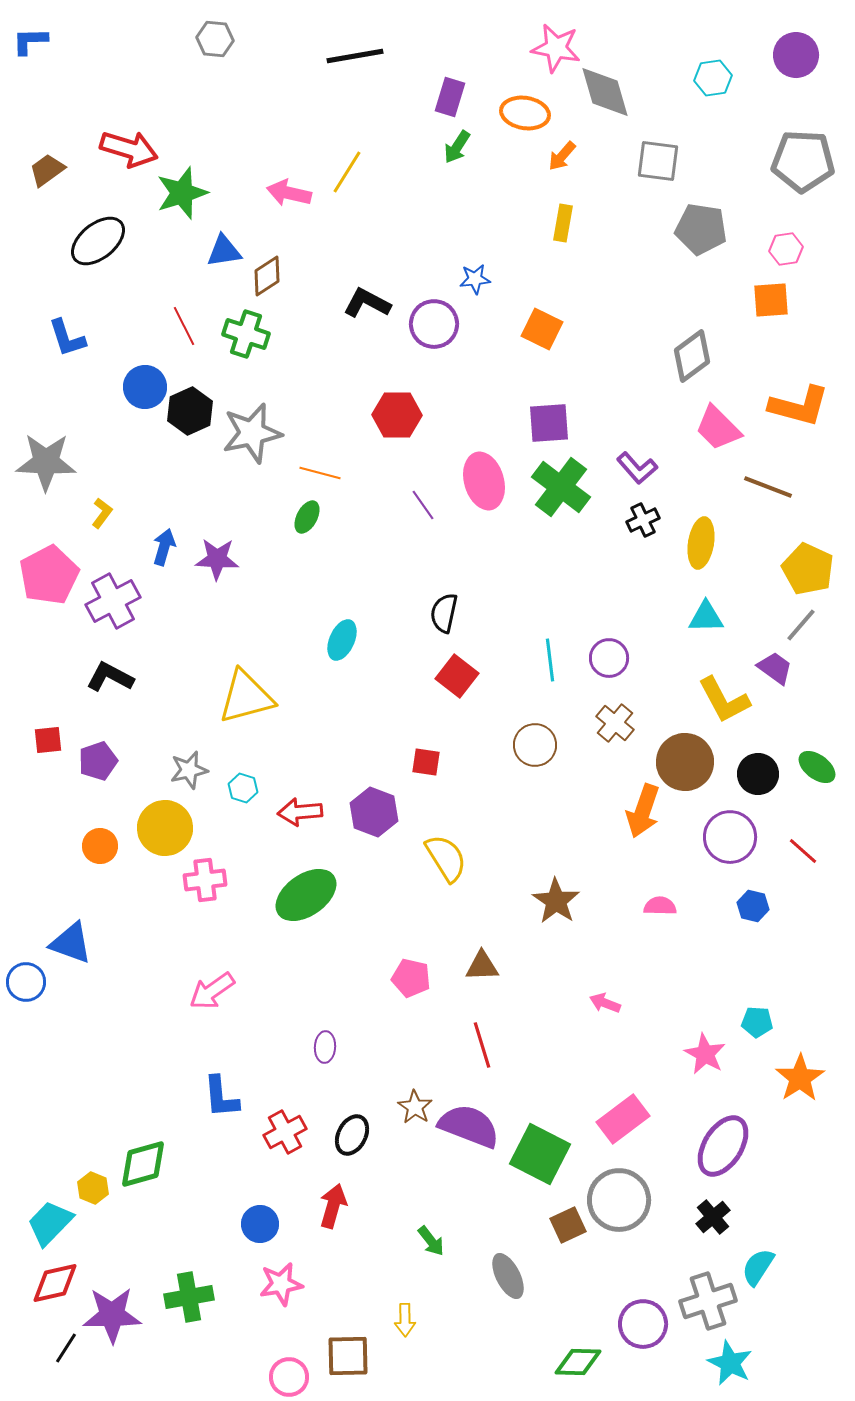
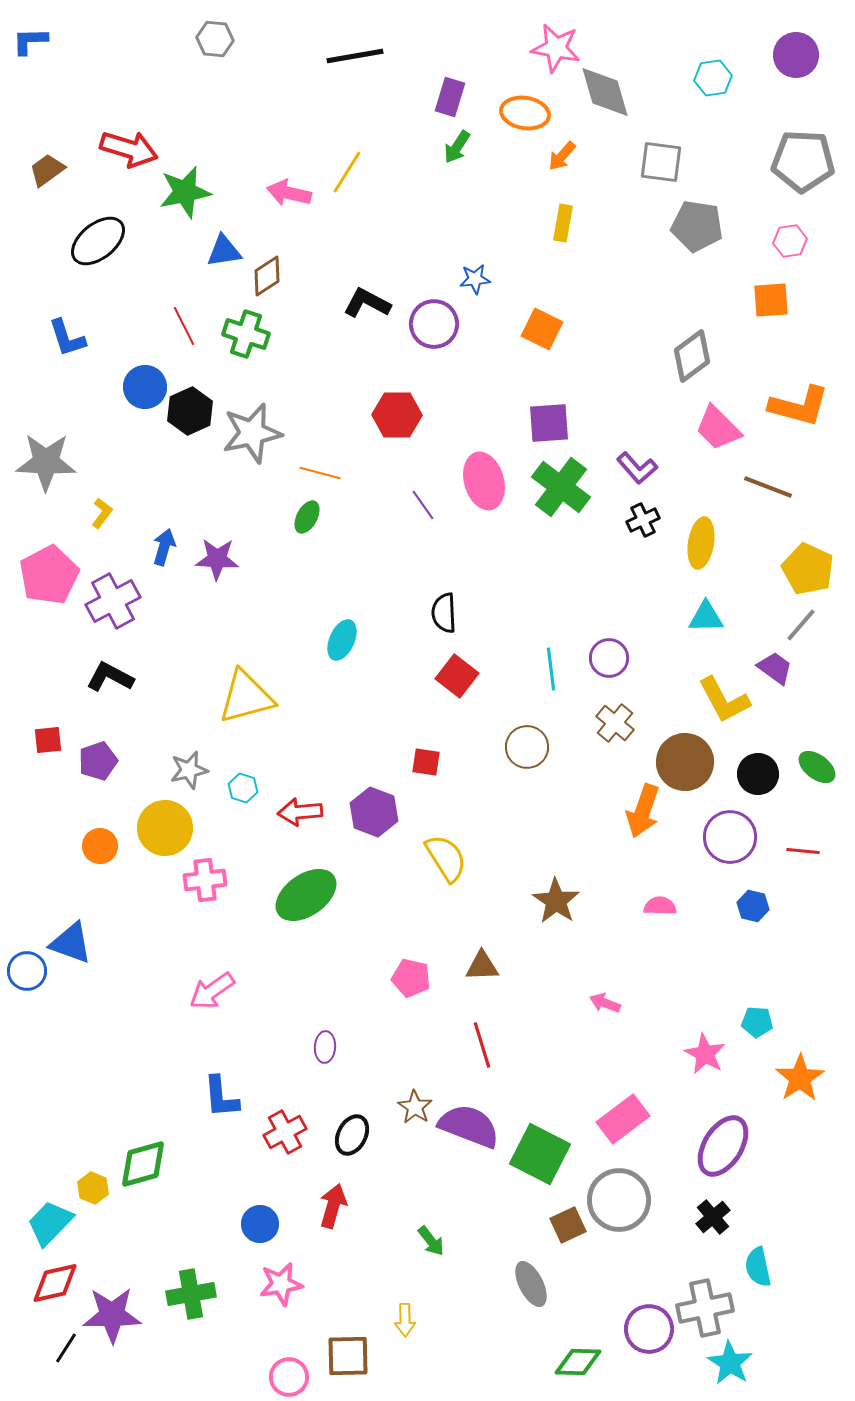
gray square at (658, 161): moved 3 px right, 1 px down
green star at (182, 193): moved 3 px right, 1 px up; rotated 6 degrees clockwise
gray pentagon at (701, 229): moved 4 px left, 3 px up
pink hexagon at (786, 249): moved 4 px right, 8 px up
black semicircle at (444, 613): rotated 15 degrees counterclockwise
cyan line at (550, 660): moved 1 px right, 9 px down
brown circle at (535, 745): moved 8 px left, 2 px down
red line at (803, 851): rotated 36 degrees counterclockwise
blue circle at (26, 982): moved 1 px right, 11 px up
cyan semicircle at (758, 1267): rotated 45 degrees counterclockwise
gray ellipse at (508, 1276): moved 23 px right, 8 px down
green cross at (189, 1297): moved 2 px right, 3 px up
gray cross at (708, 1301): moved 3 px left, 7 px down; rotated 6 degrees clockwise
purple circle at (643, 1324): moved 6 px right, 5 px down
cyan star at (730, 1363): rotated 6 degrees clockwise
